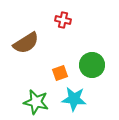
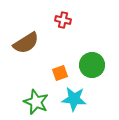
green star: rotated 10 degrees clockwise
